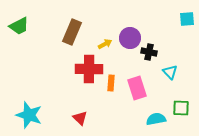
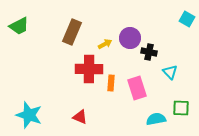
cyan square: rotated 35 degrees clockwise
red triangle: moved 1 px up; rotated 21 degrees counterclockwise
